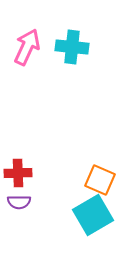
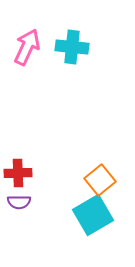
orange square: rotated 28 degrees clockwise
